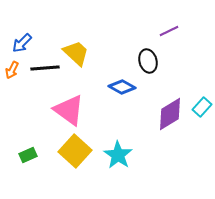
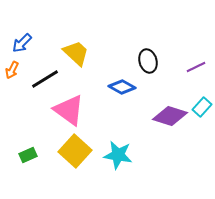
purple line: moved 27 px right, 36 px down
black line: moved 11 px down; rotated 28 degrees counterclockwise
purple diamond: moved 2 px down; rotated 48 degrees clockwise
cyan star: rotated 24 degrees counterclockwise
